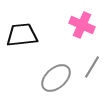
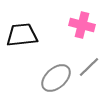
pink cross: rotated 10 degrees counterclockwise
gray line: moved 3 px left; rotated 15 degrees clockwise
